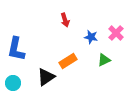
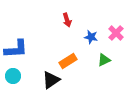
red arrow: moved 2 px right
blue L-shape: rotated 105 degrees counterclockwise
black triangle: moved 5 px right, 3 px down
cyan circle: moved 7 px up
